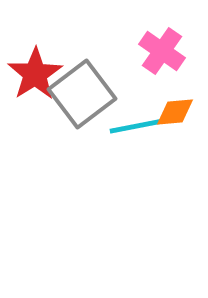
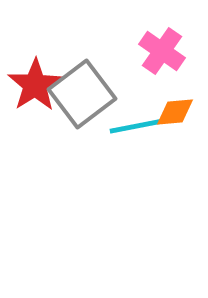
red star: moved 11 px down
